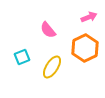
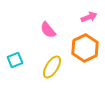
cyan square: moved 7 px left, 3 px down
